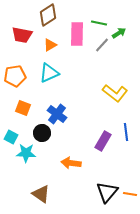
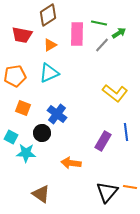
orange line: moved 7 px up
